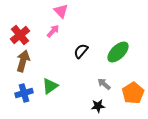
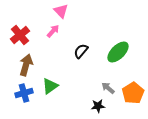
brown arrow: moved 3 px right, 4 px down
gray arrow: moved 4 px right, 4 px down
